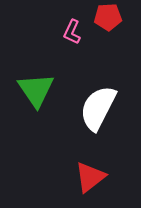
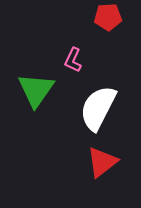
pink L-shape: moved 1 px right, 28 px down
green triangle: rotated 9 degrees clockwise
red triangle: moved 12 px right, 15 px up
